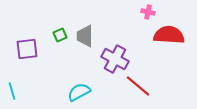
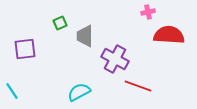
pink cross: rotated 24 degrees counterclockwise
green square: moved 12 px up
purple square: moved 2 px left
red line: rotated 20 degrees counterclockwise
cyan line: rotated 18 degrees counterclockwise
